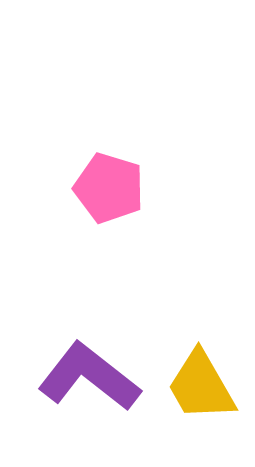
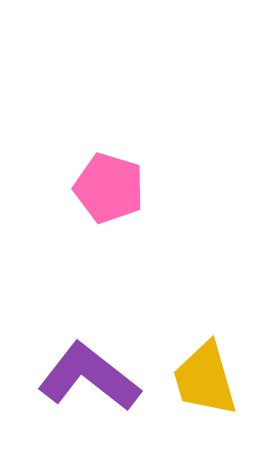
yellow trapezoid: moved 4 px right, 7 px up; rotated 14 degrees clockwise
